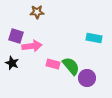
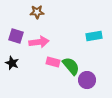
cyan rectangle: moved 2 px up; rotated 21 degrees counterclockwise
pink arrow: moved 7 px right, 4 px up
pink rectangle: moved 2 px up
purple circle: moved 2 px down
